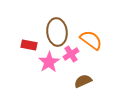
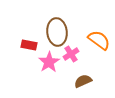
orange semicircle: moved 8 px right
